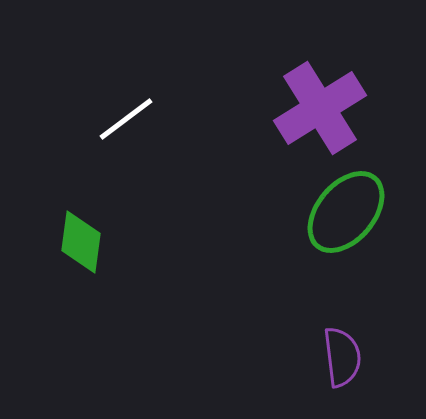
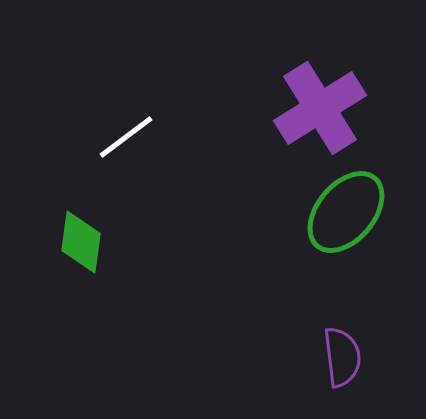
white line: moved 18 px down
